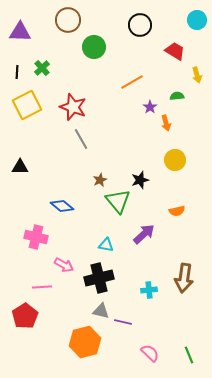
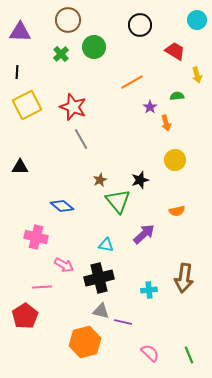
green cross: moved 19 px right, 14 px up
